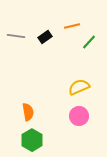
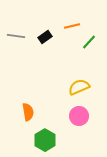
green hexagon: moved 13 px right
